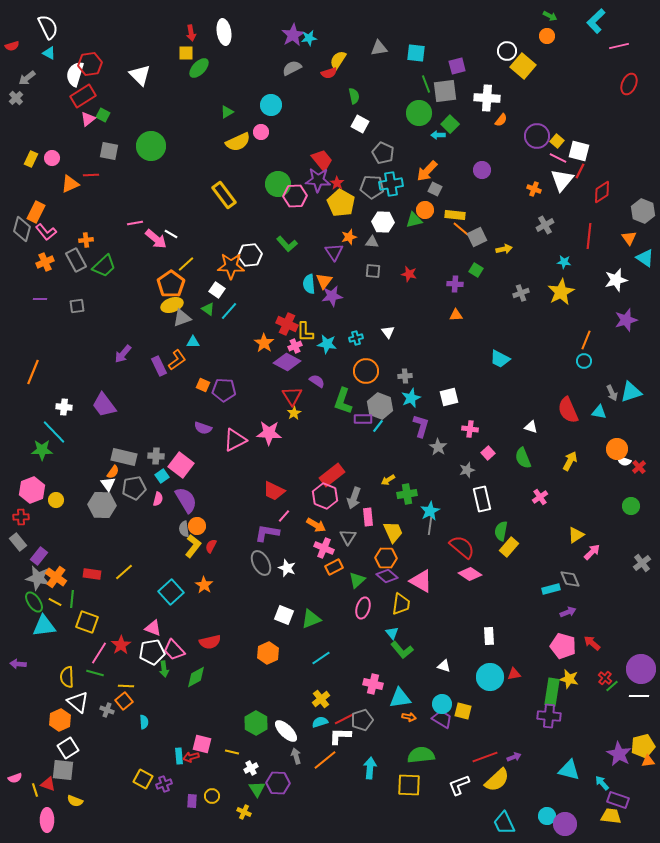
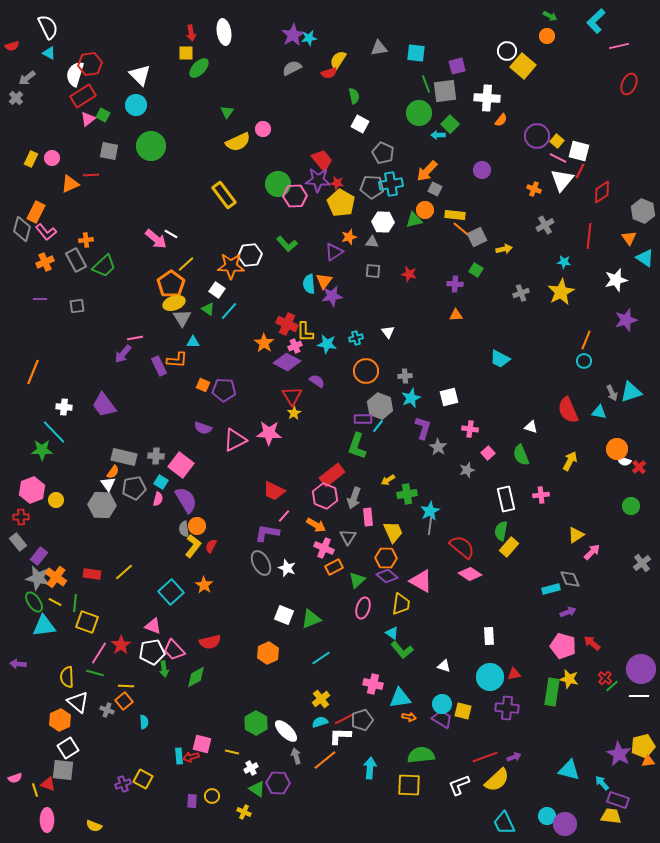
cyan circle at (271, 105): moved 135 px left
green triangle at (227, 112): rotated 24 degrees counterclockwise
pink circle at (261, 132): moved 2 px right, 3 px up
red star at (337, 183): rotated 24 degrees counterclockwise
pink line at (135, 223): moved 115 px down
purple triangle at (334, 252): rotated 30 degrees clockwise
yellow ellipse at (172, 305): moved 2 px right, 2 px up
gray triangle at (182, 318): rotated 42 degrees counterclockwise
orange L-shape at (177, 360): rotated 40 degrees clockwise
green L-shape at (343, 401): moved 14 px right, 45 px down
purple L-shape at (421, 426): moved 2 px right, 2 px down
green semicircle at (523, 458): moved 2 px left, 3 px up
cyan square at (162, 476): moved 1 px left, 6 px down; rotated 24 degrees counterclockwise
pink cross at (540, 497): moved 1 px right, 2 px up; rotated 28 degrees clockwise
white rectangle at (482, 499): moved 24 px right
green line at (72, 599): moved 3 px right, 4 px down
pink triangle at (153, 628): moved 2 px up
cyan triangle at (392, 633): rotated 16 degrees counterclockwise
purple cross at (549, 716): moved 42 px left, 8 px up
purple cross at (164, 784): moved 41 px left
green triangle at (257, 789): rotated 24 degrees counterclockwise
yellow semicircle at (75, 801): moved 19 px right, 25 px down
